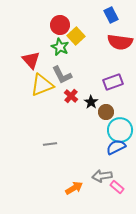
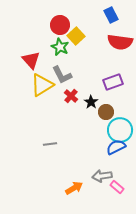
yellow triangle: rotated 10 degrees counterclockwise
